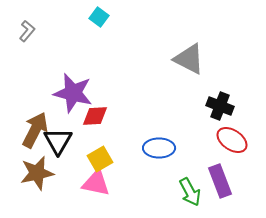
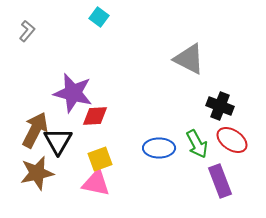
yellow square: rotated 10 degrees clockwise
green arrow: moved 7 px right, 48 px up
